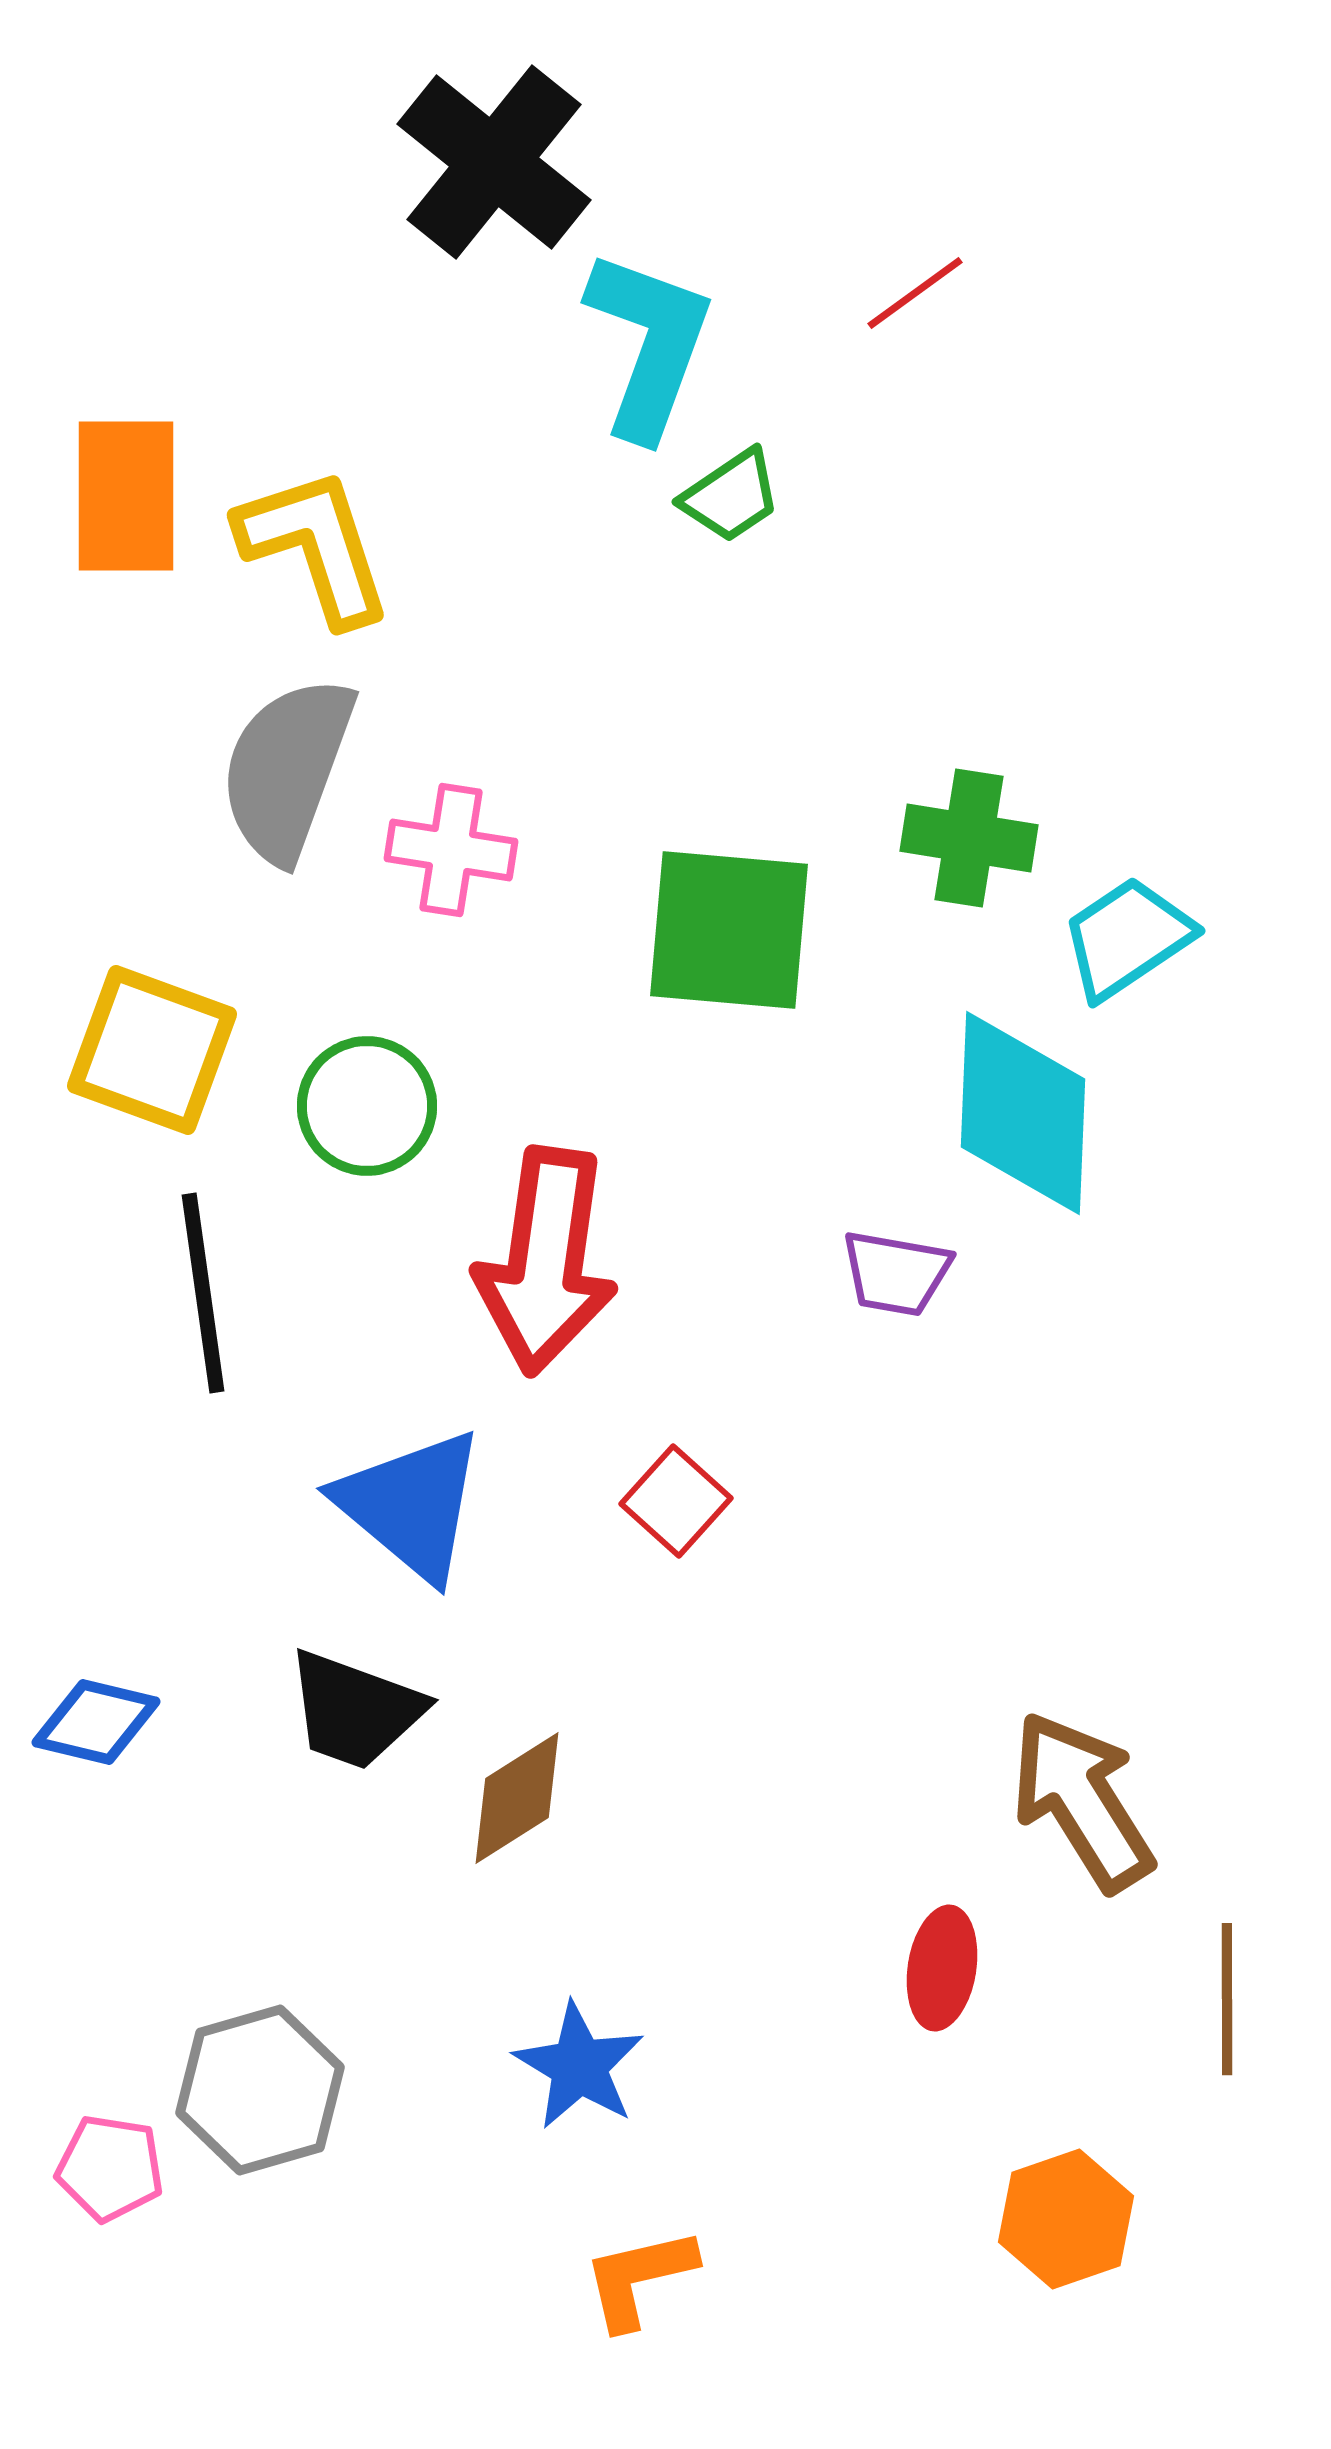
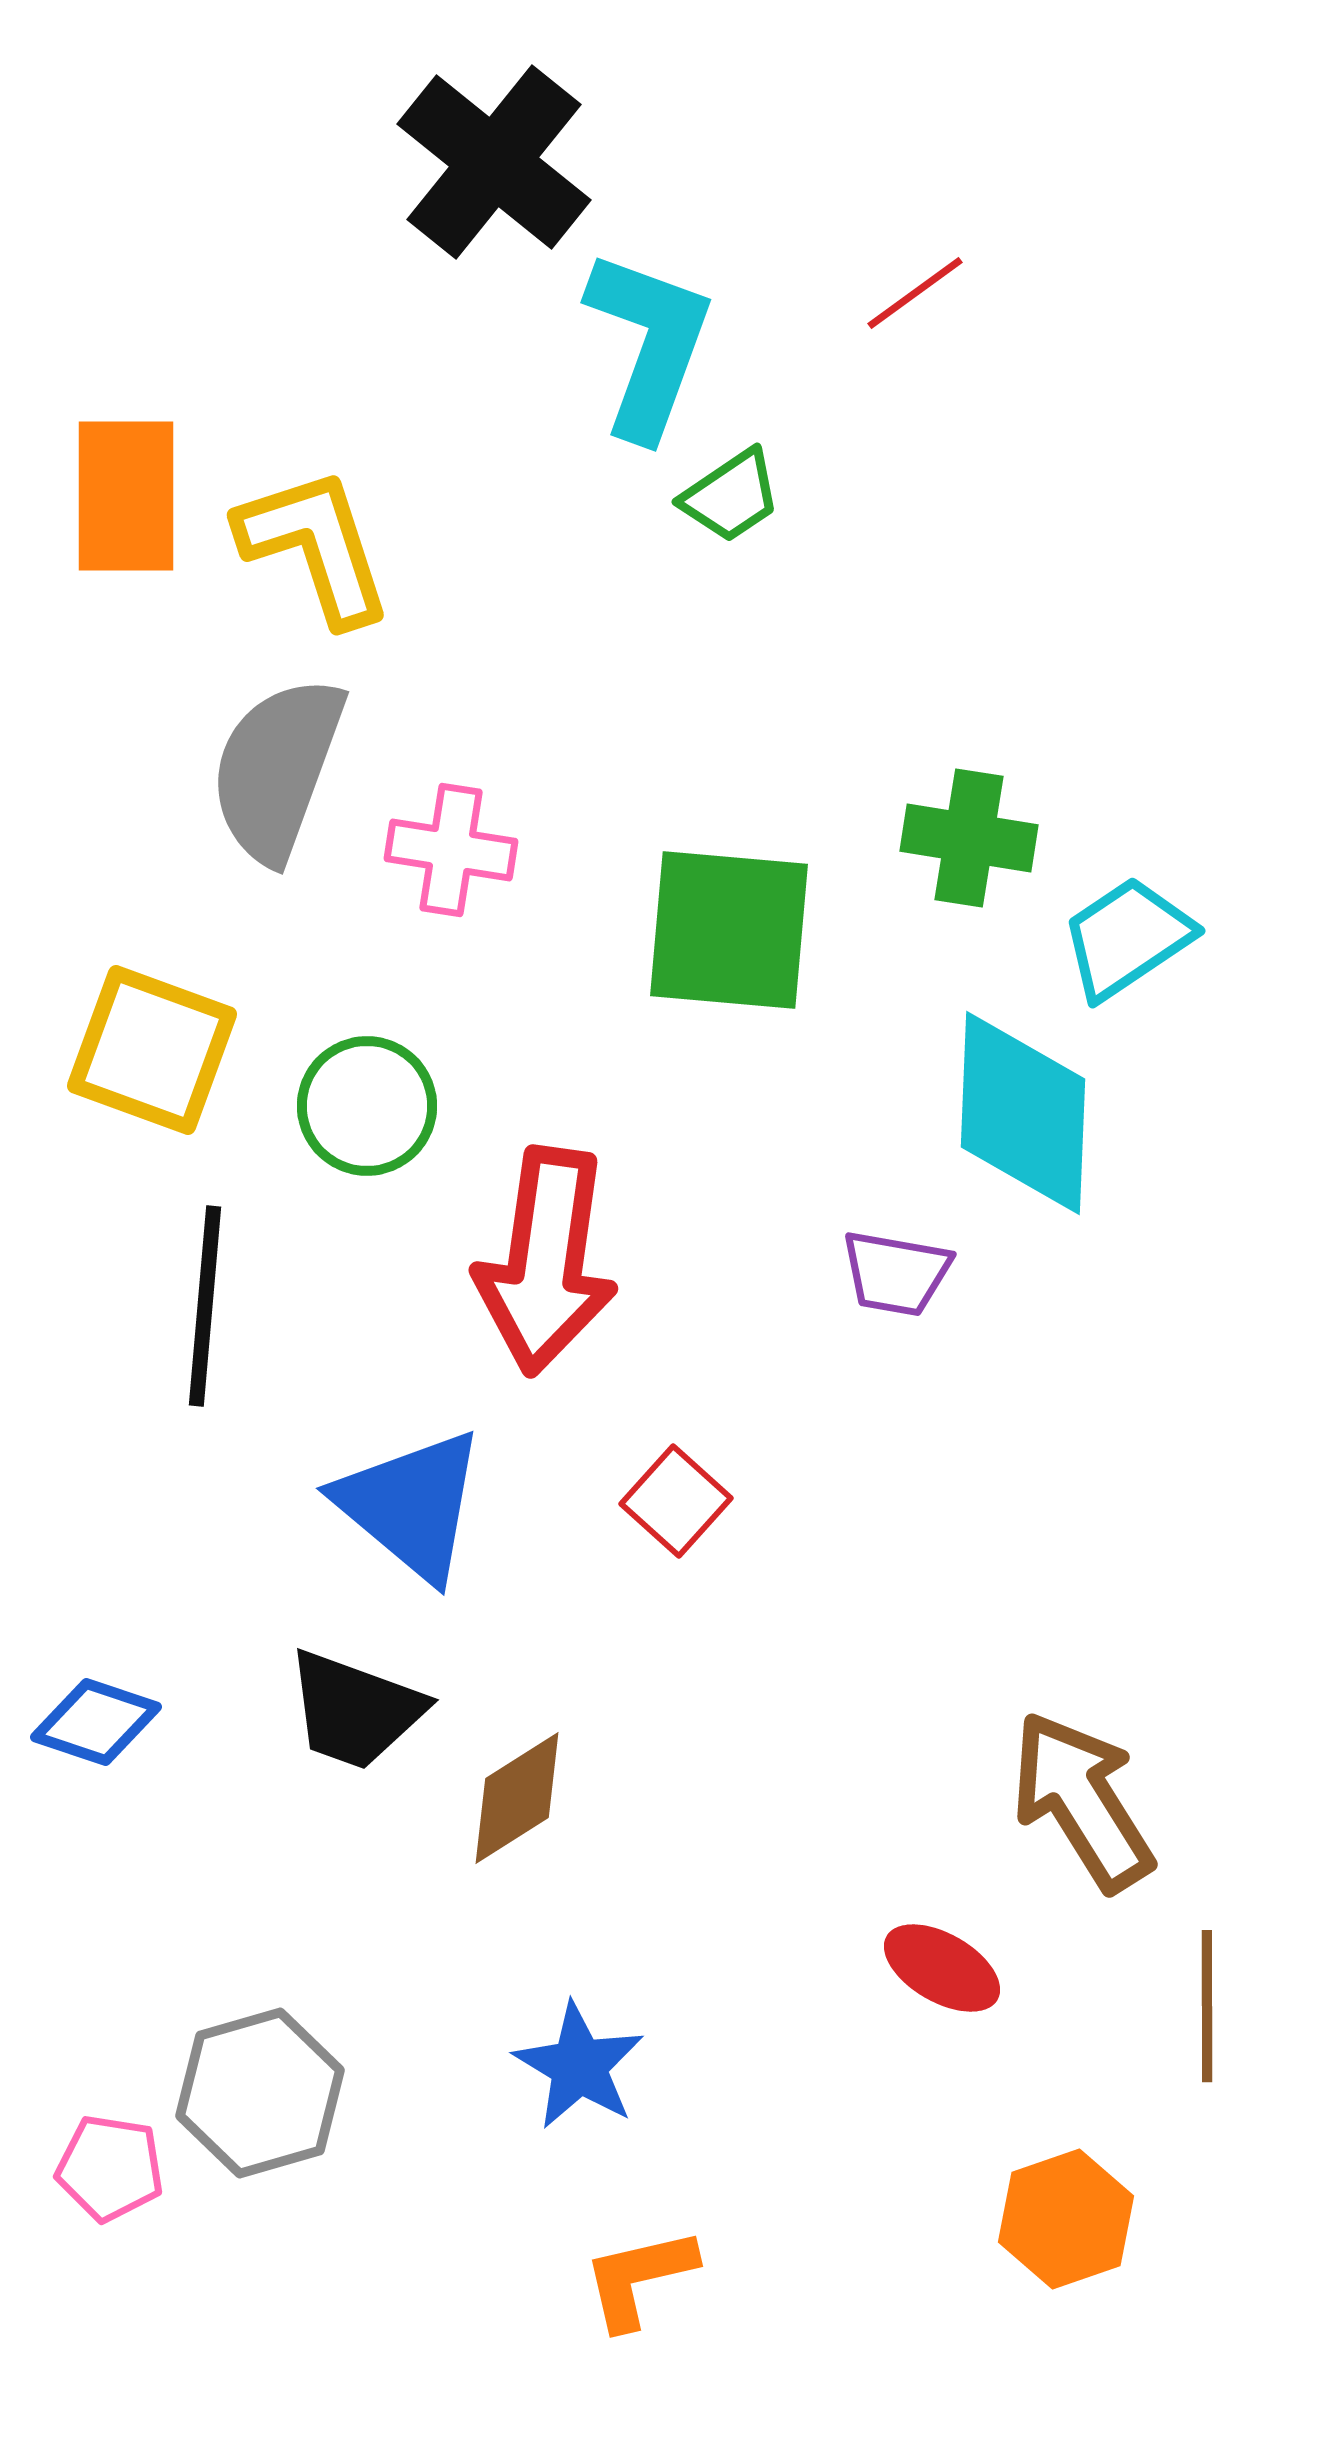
gray semicircle: moved 10 px left
black line: moved 2 px right, 13 px down; rotated 13 degrees clockwise
blue diamond: rotated 5 degrees clockwise
red ellipse: rotated 69 degrees counterclockwise
brown line: moved 20 px left, 7 px down
gray hexagon: moved 3 px down
